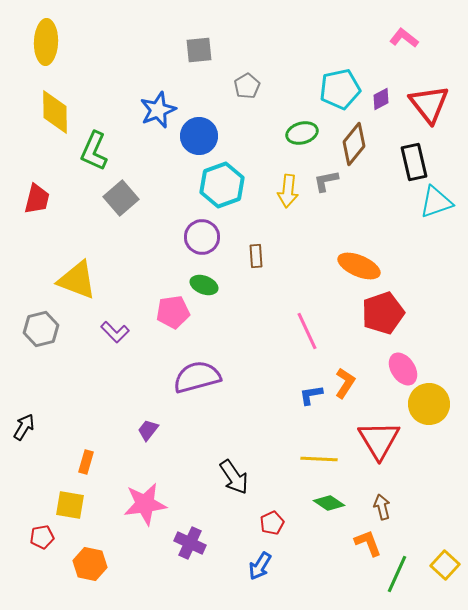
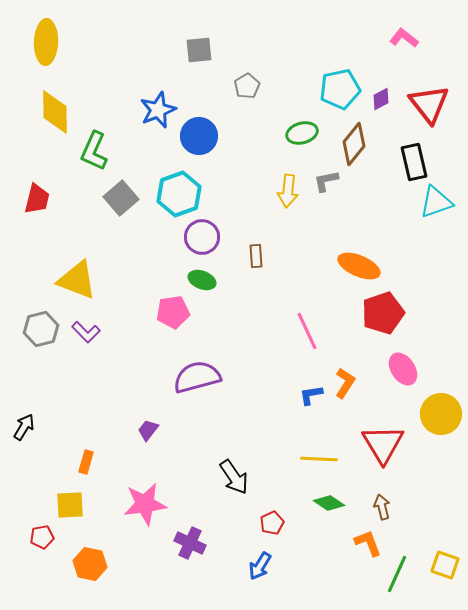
cyan hexagon at (222, 185): moved 43 px left, 9 px down
green ellipse at (204, 285): moved 2 px left, 5 px up
purple L-shape at (115, 332): moved 29 px left
yellow circle at (429, 404): moved 12 px right, 10 px down
red triangle at (379, 440): moved 4 px right, 4 px down
yellow square at (70, 505): rotated 12 degrees counterclockwise
yellow square at (445, 565): rotated 24 degrees counterclockwise
